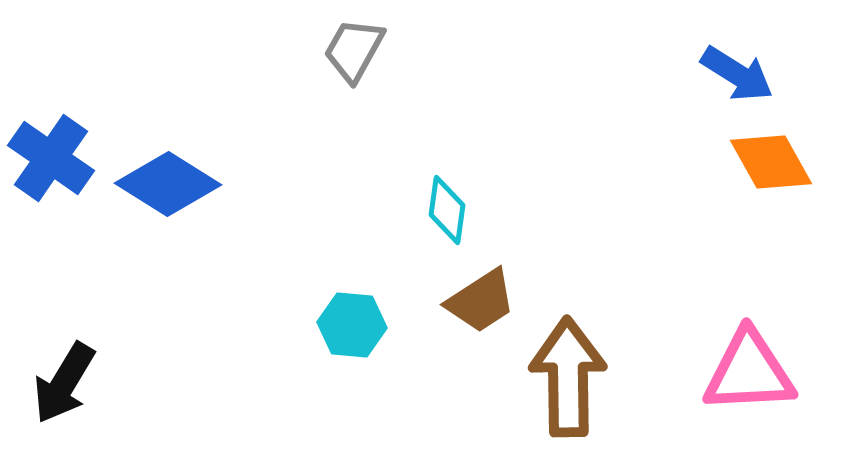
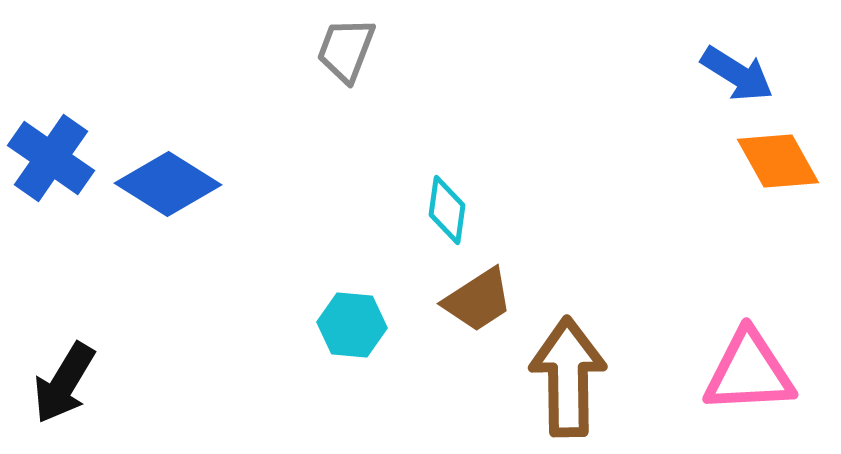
gray trapezoid: moved 8 px left; rotated 8 degrees counterclockwise
orange diamond: moved 7 px right, 1 px up
brown trapezoid: moved 3 px left, 1 px up
